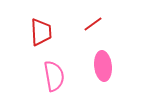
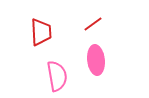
pink ellipse: moved 7 px left, 6 px up
pink semicircle: moved 3 px right
